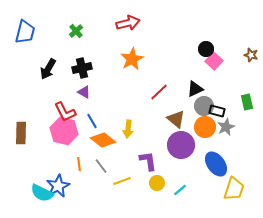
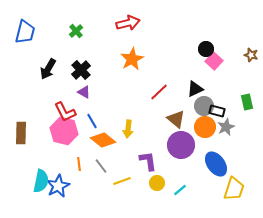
black cross: moved 1 px left, 2 px down; rotated 30 degrees counterclockwise
cyan semicircle: moved 1 px left, 12 px up; rotated 105 degrees counterclockwise
